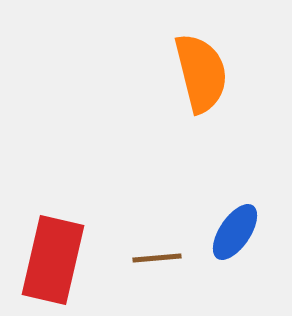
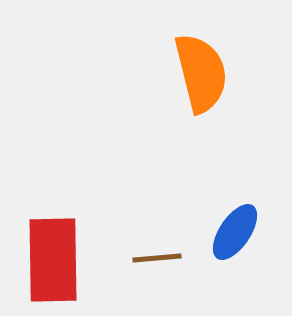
red rectangle: rotated 14 degrees counterclockwise
